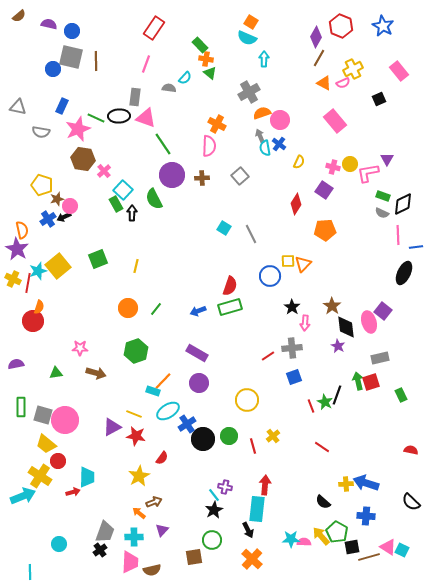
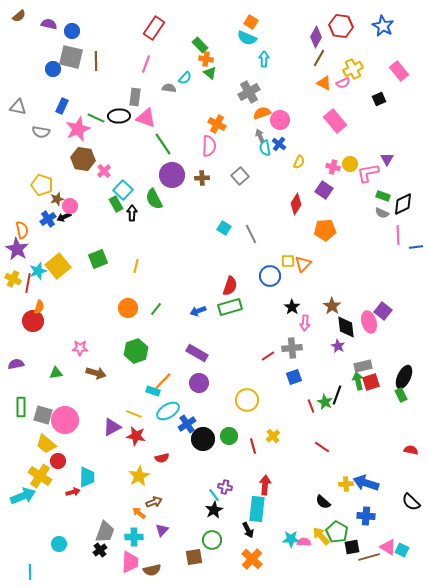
red hexagon at (341, 26): rotated 15 degrees counterclockwise
black ellipse at (404, 273): moved 104 px down
gray rectangle at (380, 358): moved 17 px left, 8 px down
red semicircle at (162, 458): rotated 40 degrees clockwise
